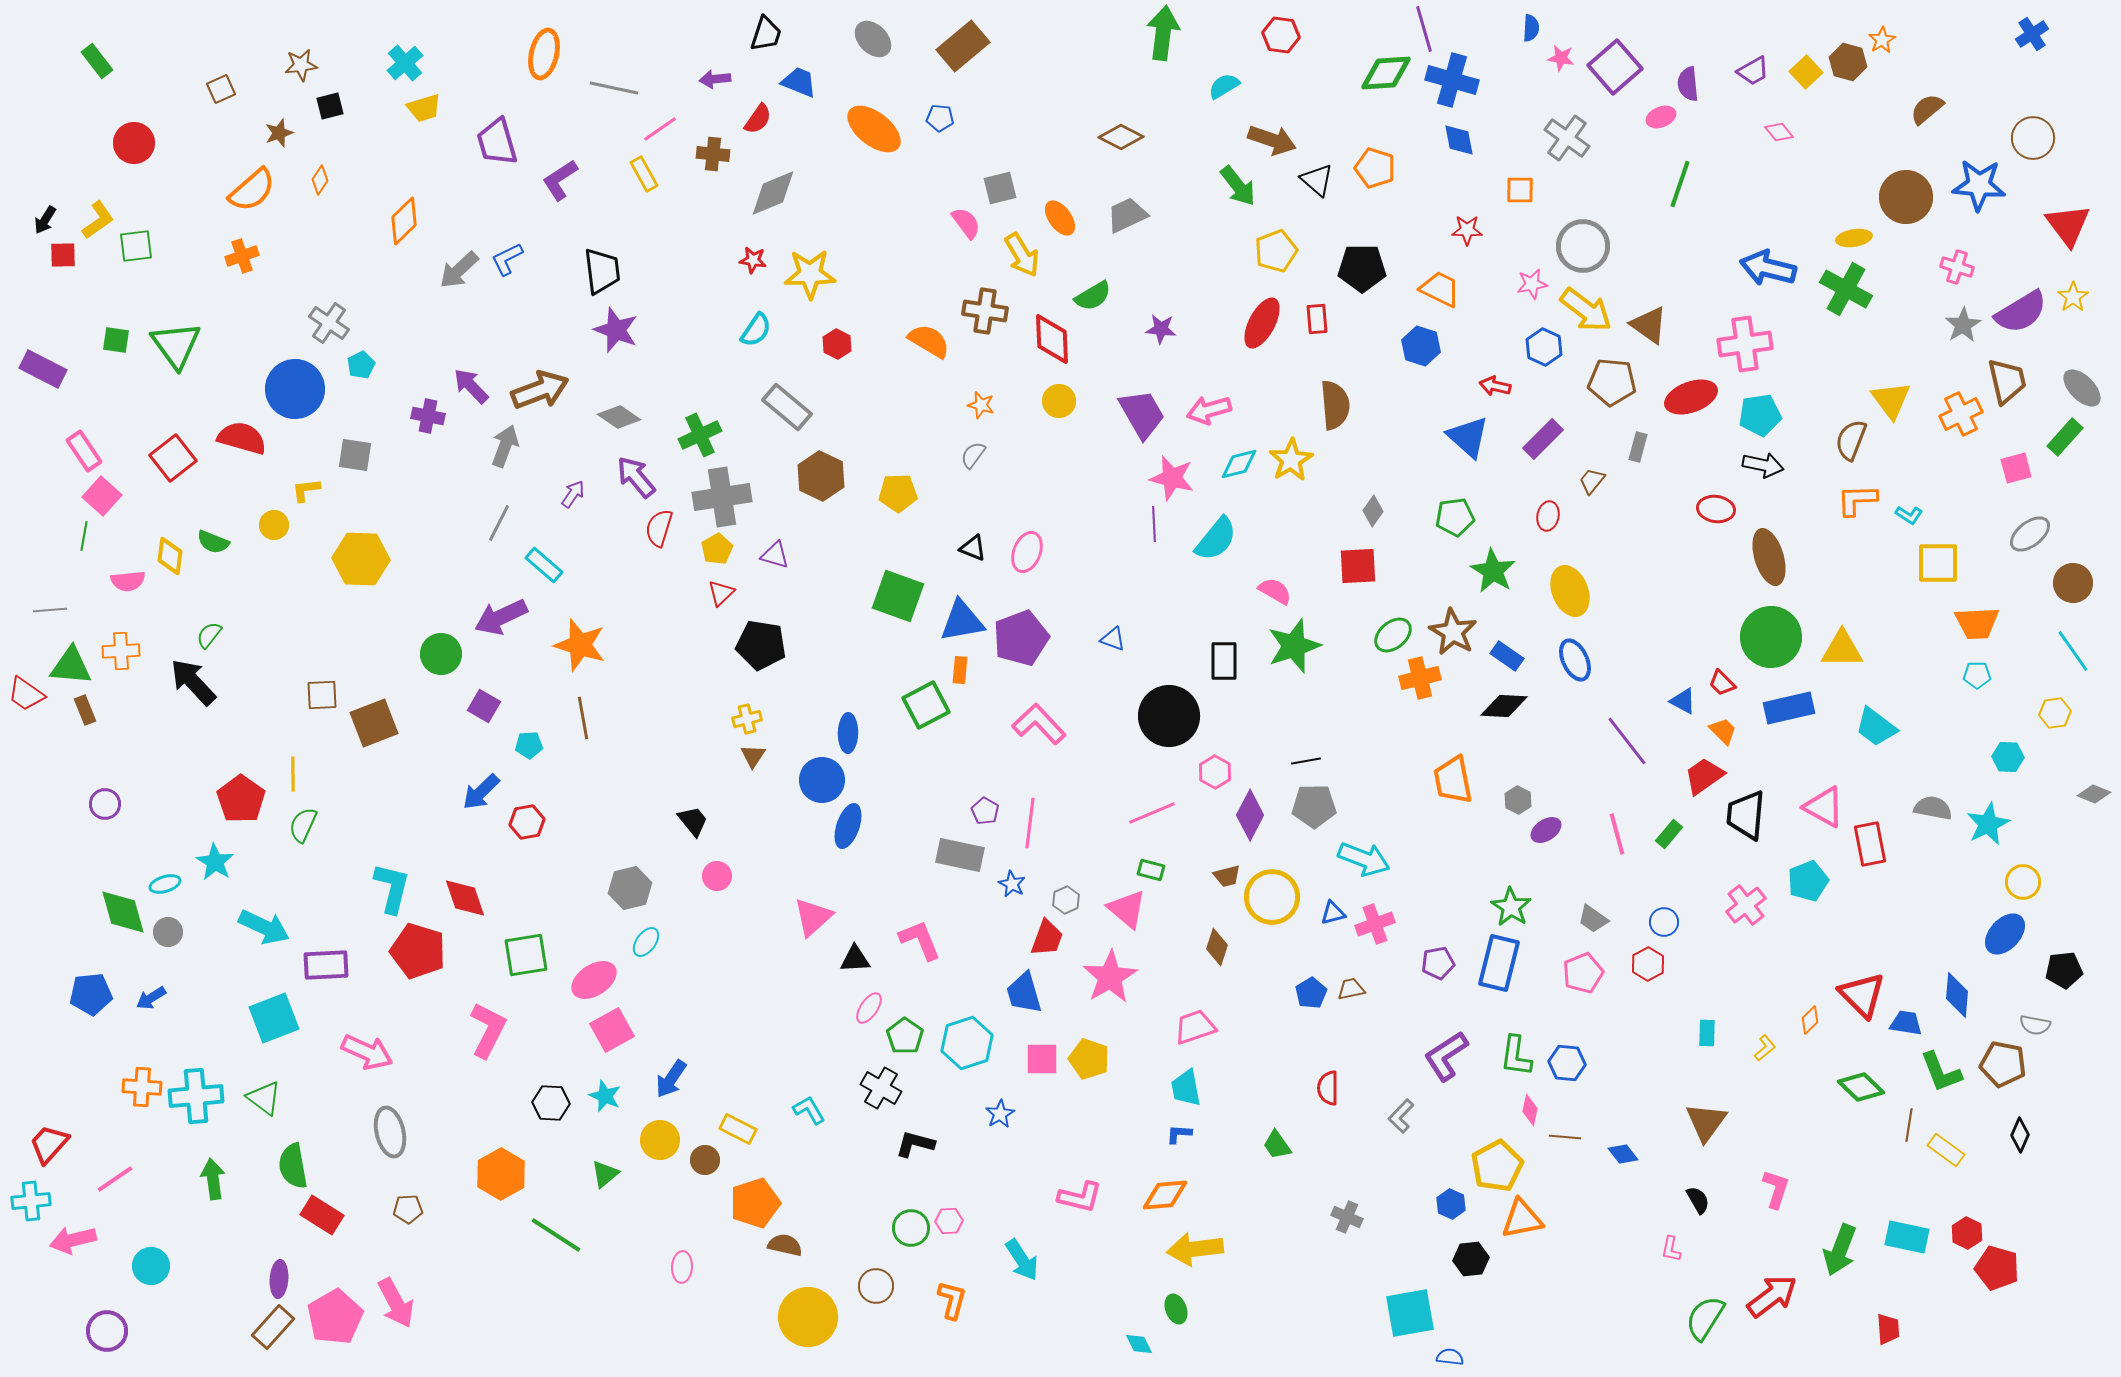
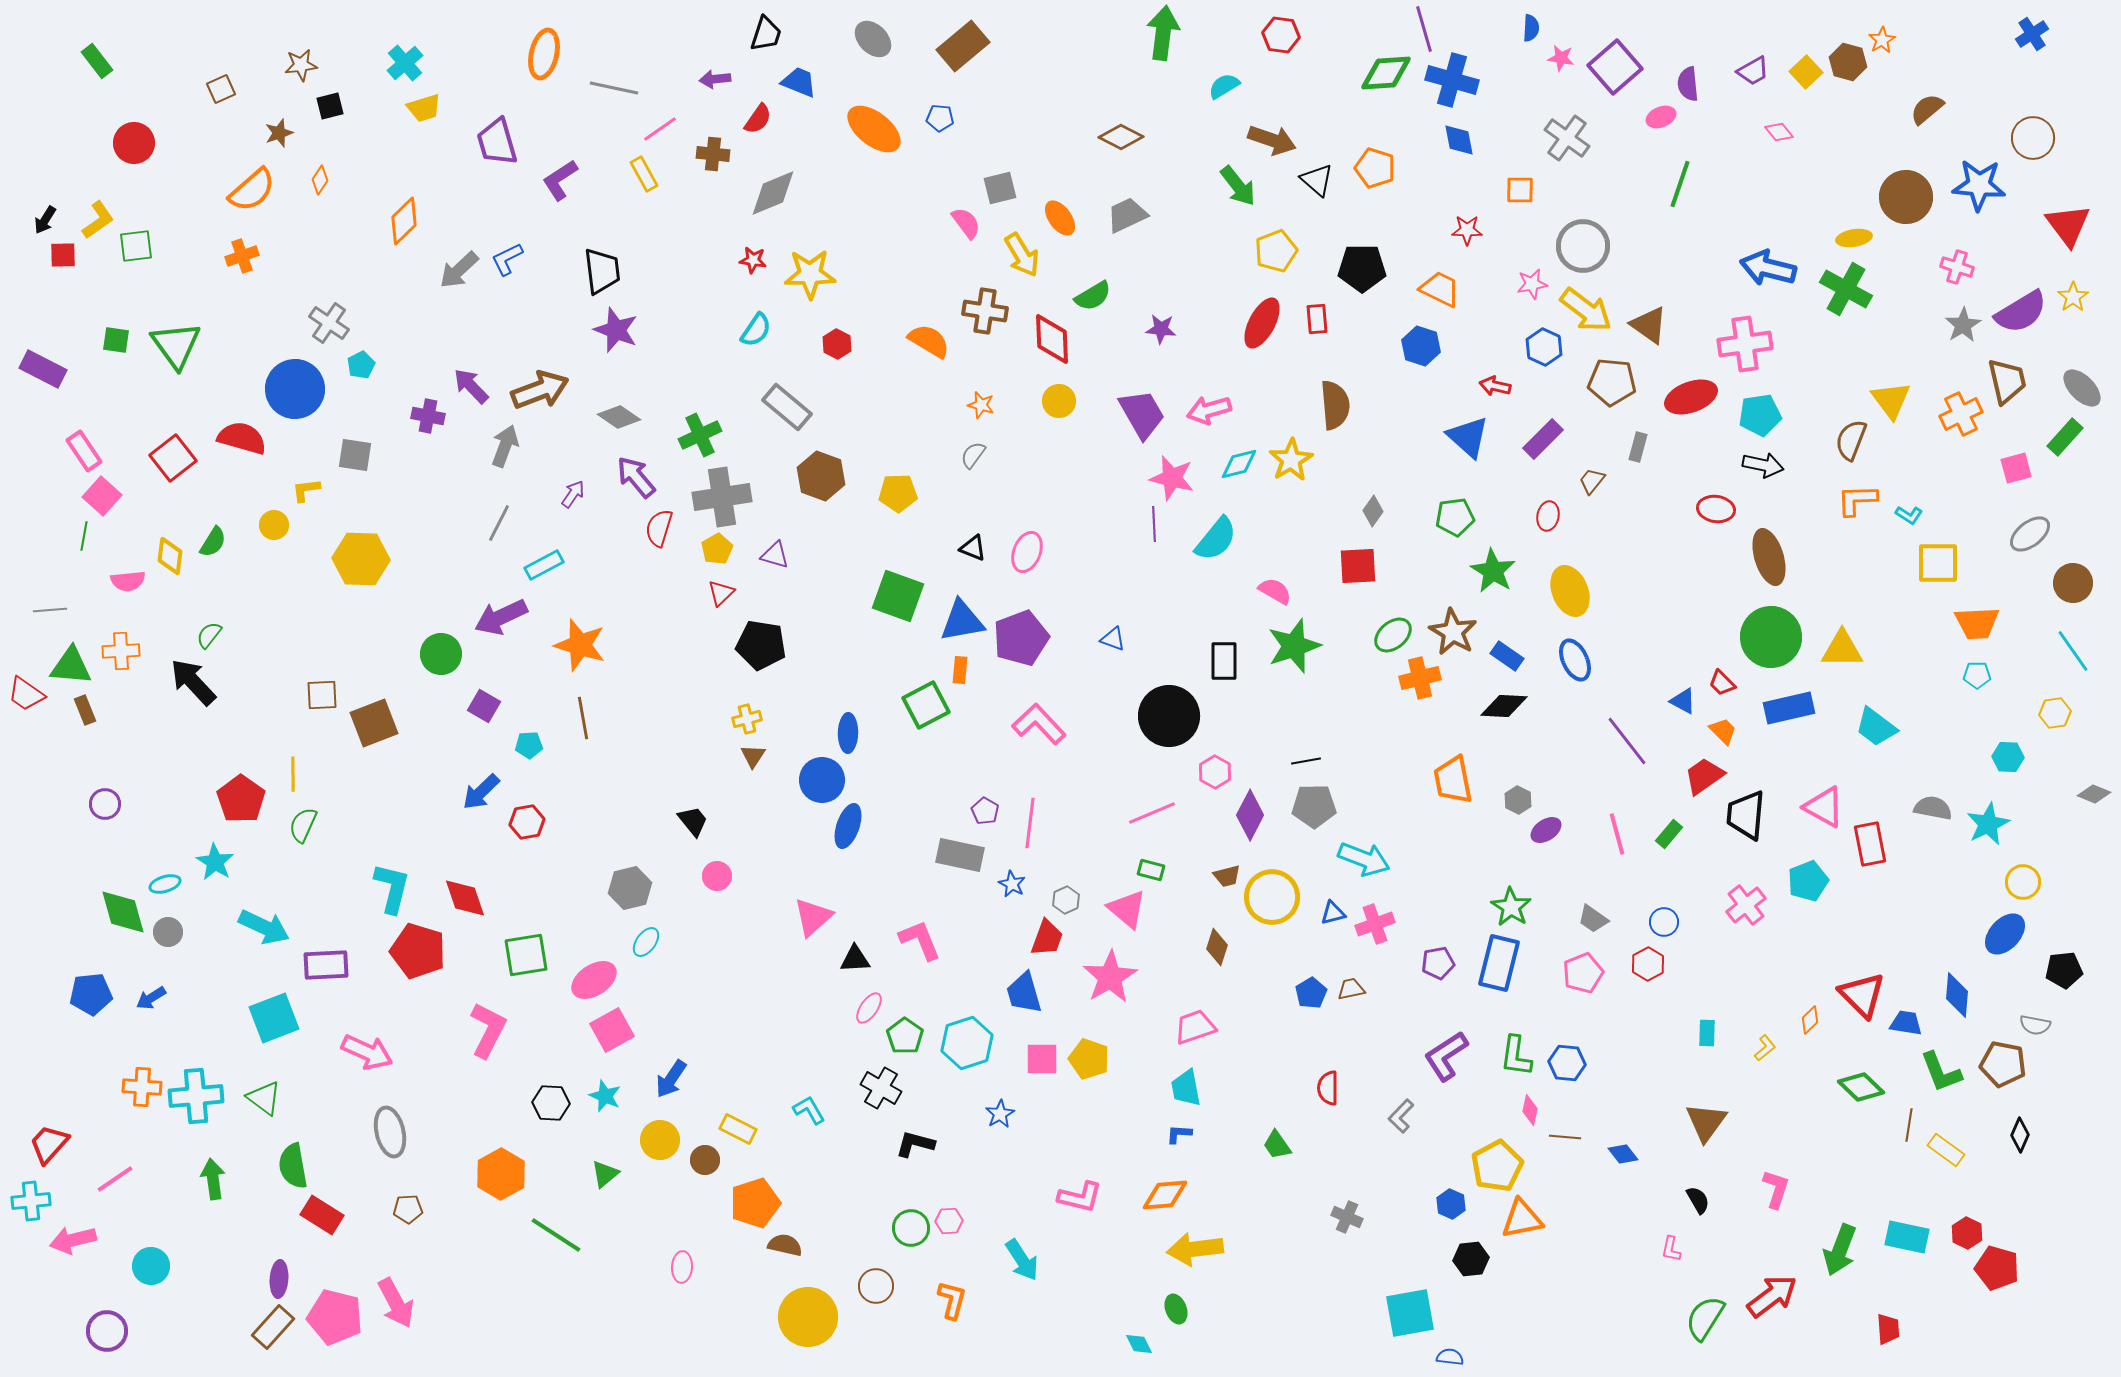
brown hexagon at (821, 476): rotated 6 degrees counterclockwise
green semicircle at (213, 542): rotated 80 degrees counterclockwise
cyan rectangle at (544, 565): rotated 69 degrees counterclockwise
pink pentagon at (335, 1317): rotated 28 degrees counterclockwise
